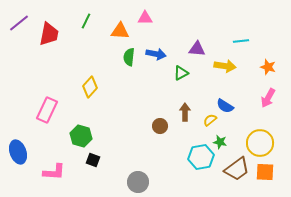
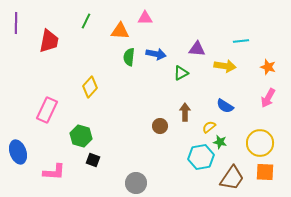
purple line: moved 3 px left; rotated 50 degrees counterclockwise
red trapezoid: moved 7 px down
yellow semicircle: moved 1 px left, 7 px down
brown trapezoid: moved 5 px left, 9 px down; rotated 20 degrees counterclockwise
gray circle: moved 2 px left, 1 px down
